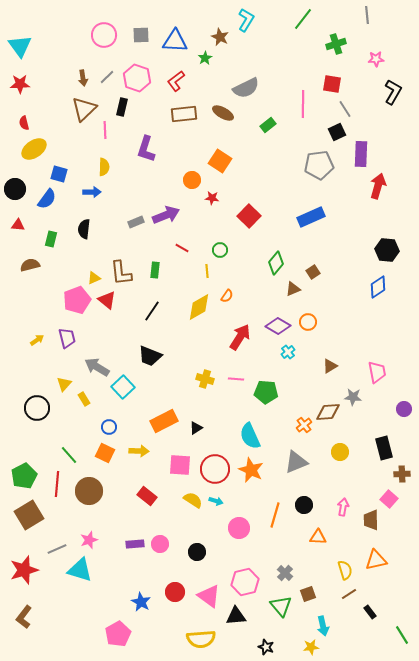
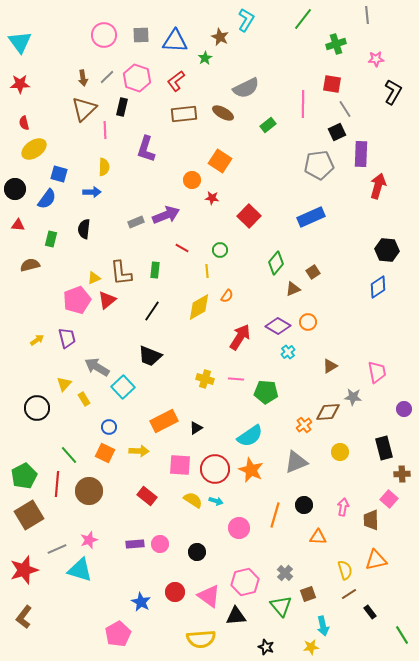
cyan triangle at (20, 46): moved 4 px up
red triangle at (107, 300): rotated 42 degrees clockwise
cyan semicircle at (250, 436): rotated 100 degrees counterclockwise
